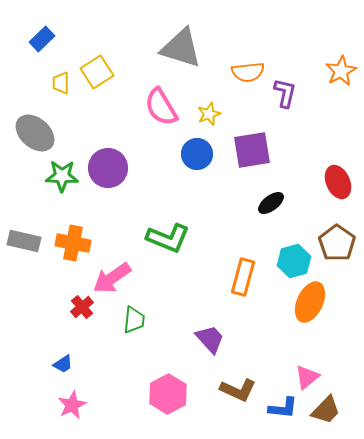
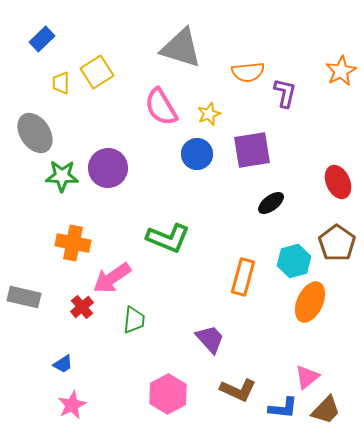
gray ellipse: rotated 15 degrees clockwise
gray rectangle: moved 56 px down
